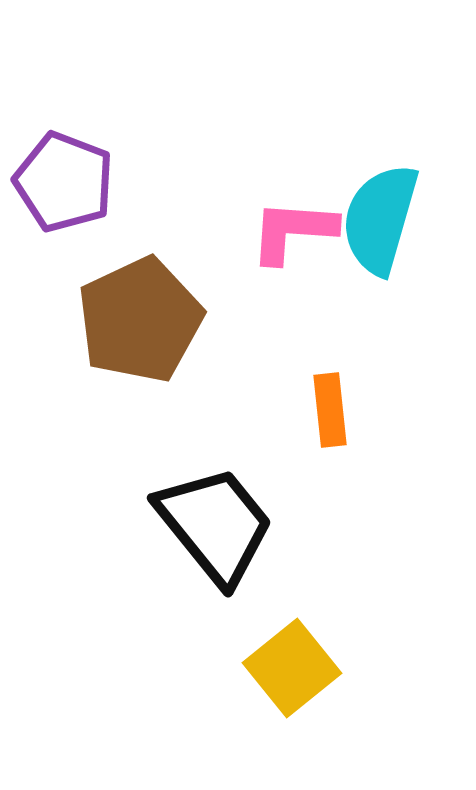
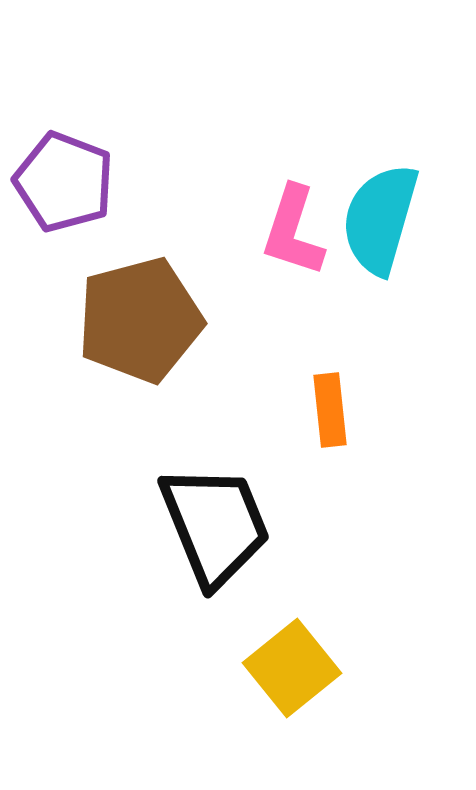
pink L-shape: rotated 76 degrees counterclockwise
brown pentagon: rotated 10 degrees clockwise
black trapezoid: rotated 17 degrees clockwise
